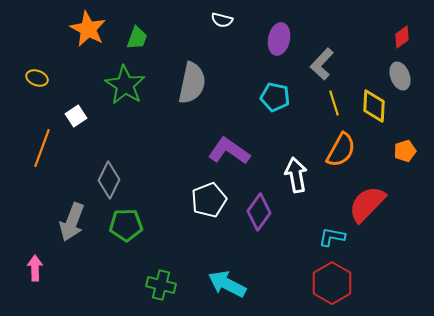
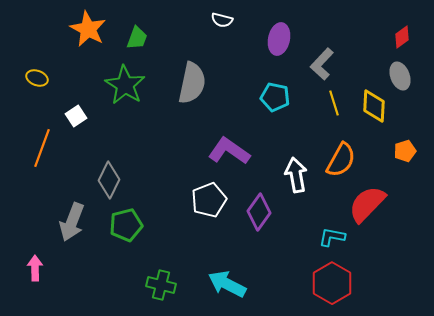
orange semicircle: moved 10 px down
green pentagon: rotated 12 degrees counterclockwise
